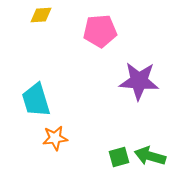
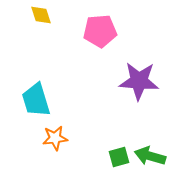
yellow diamond: rotated 75 degrees clockwise
